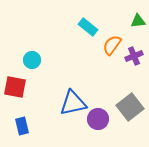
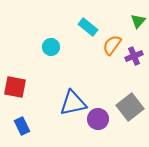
green triangle: rotated 42 degrees counterclockwise
cyan circle: moved 19 px right, 13 px up
blue rectangle: rotated 12 degrees counterclockwise
